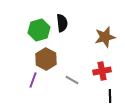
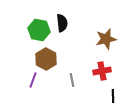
green hexagon: rotated 25 degrees clockwise
brown star: moved 1 px right, 2 px down
gray line: rotated 48 degrees clockwise
black line: moved 3 px right
